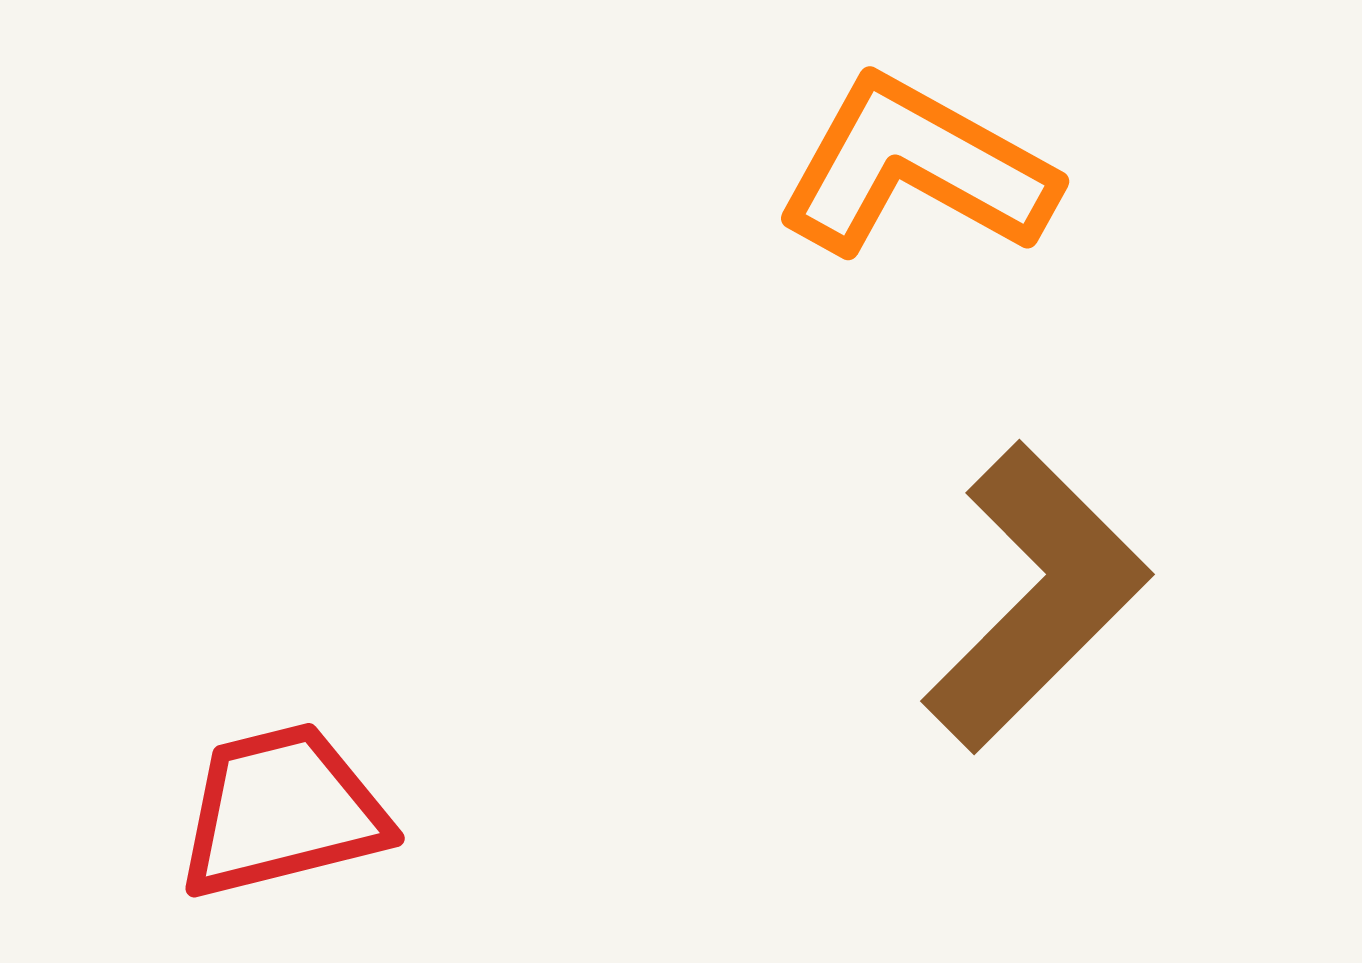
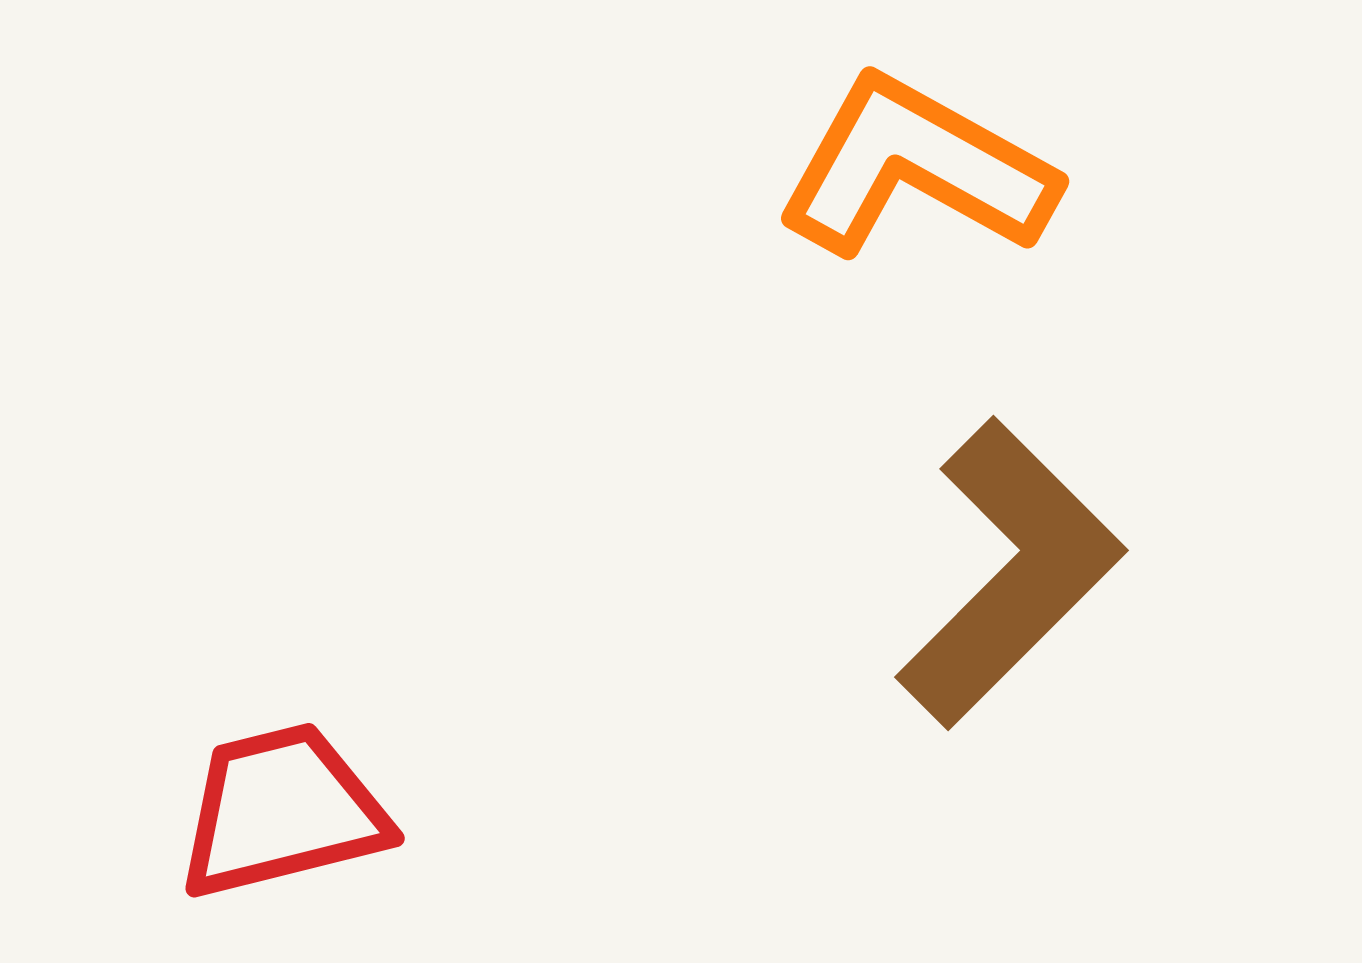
brown L-shape: moved 26 px left, 24 px up
